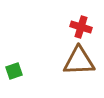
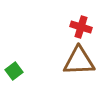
green square: rotated 18 degrees counterclockwise
